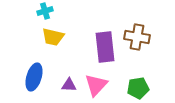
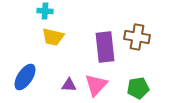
cyan cross: rotated 21 degrees clockwise
blue ellipse: moved 9 px left; rotated 16 degrees clockwise
